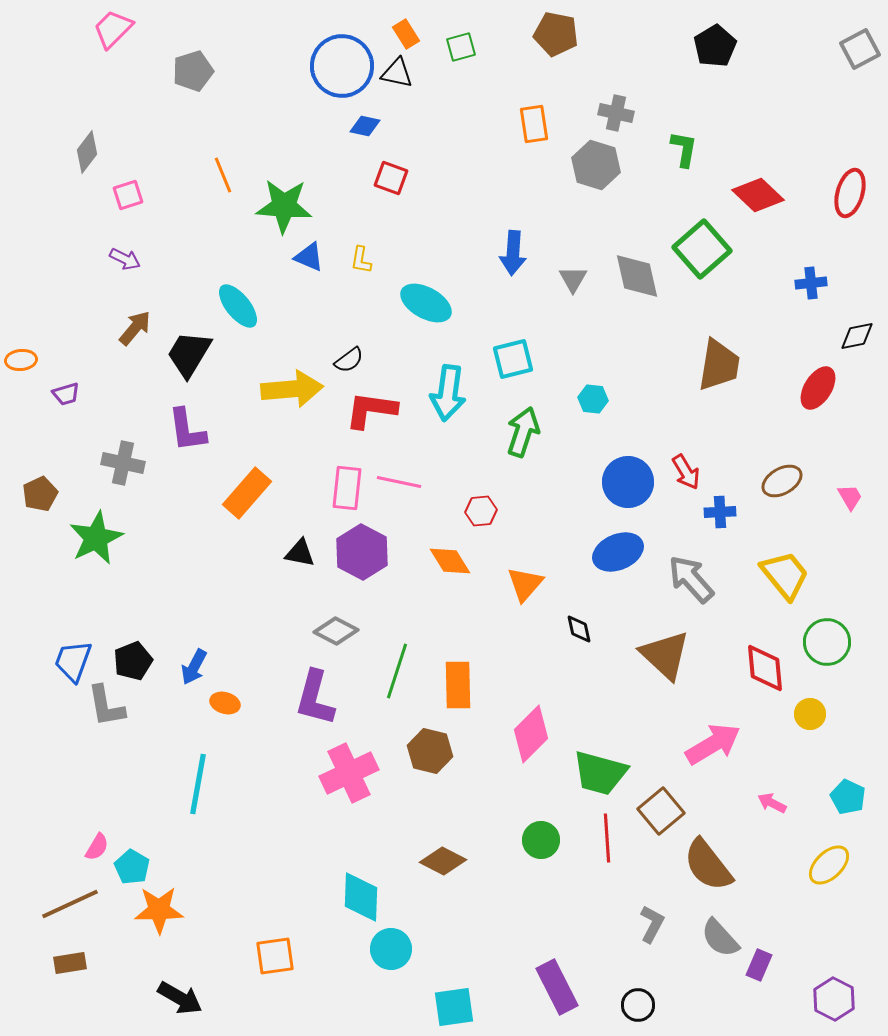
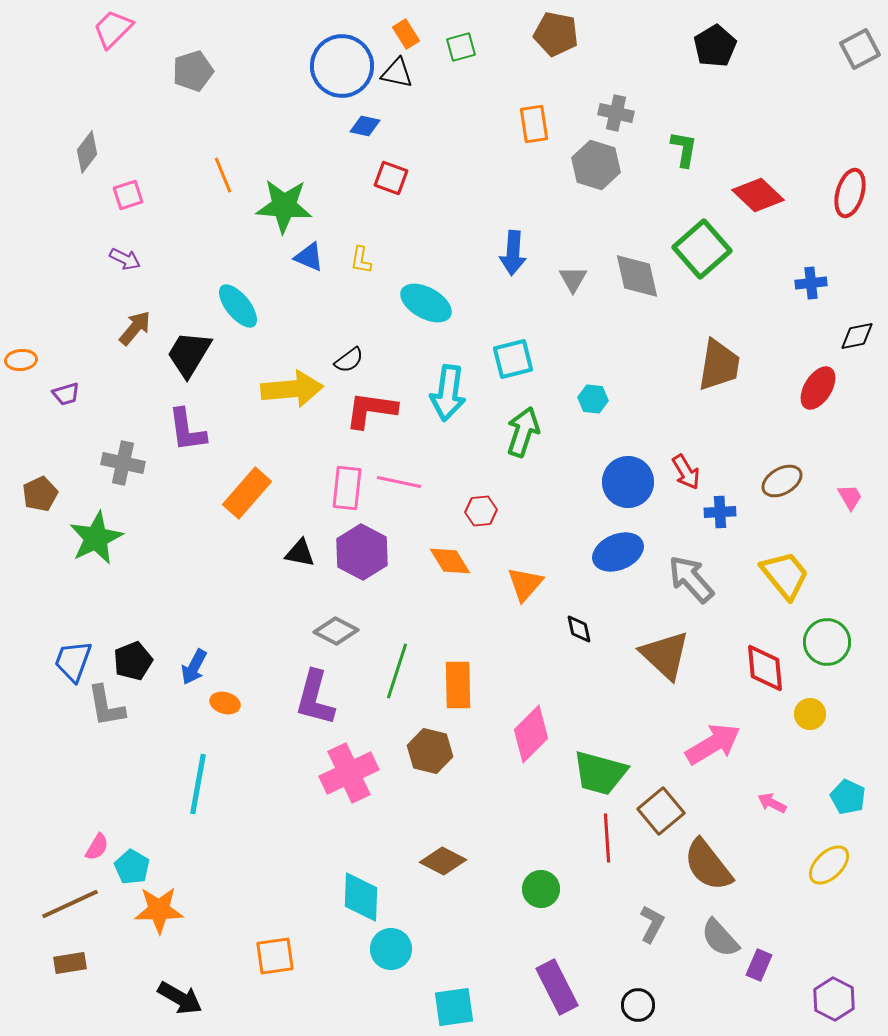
green circle at (541, 840): moved 49 px down
